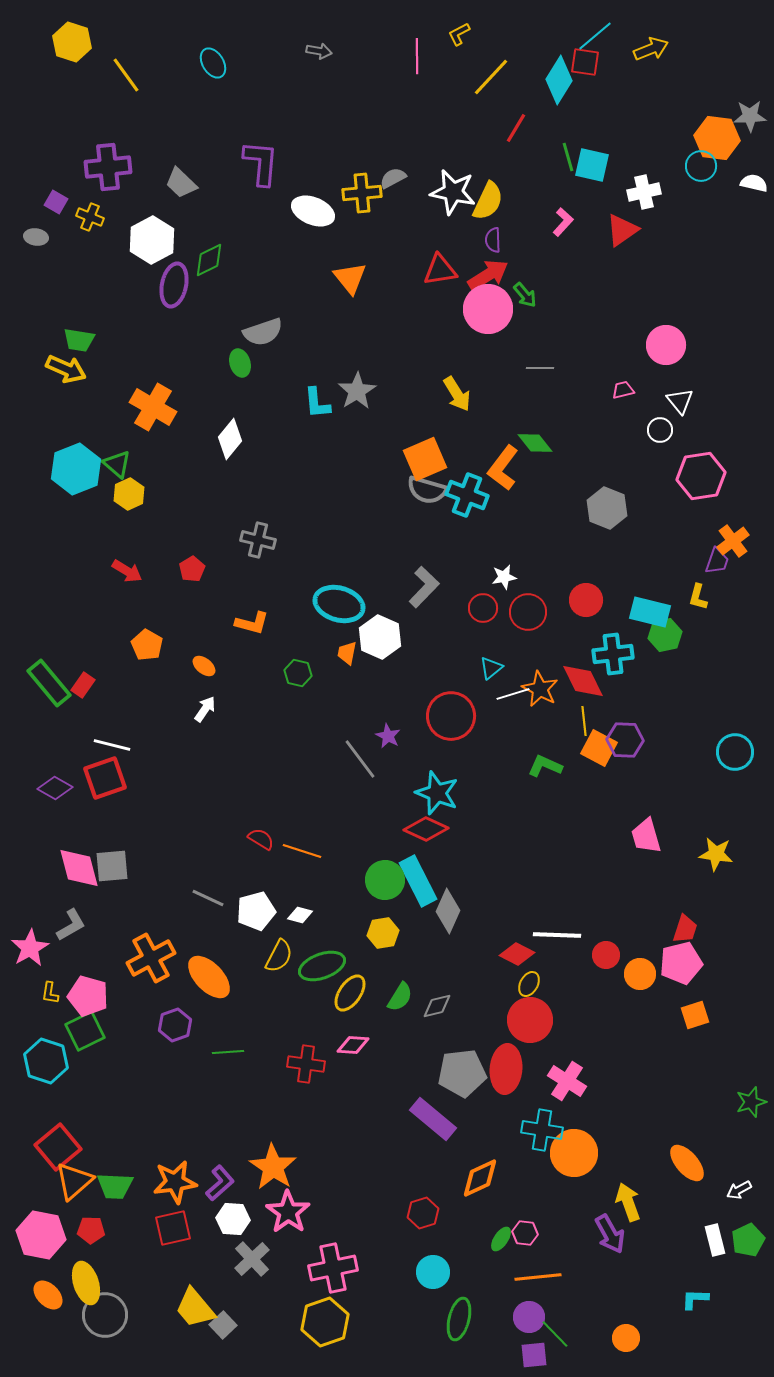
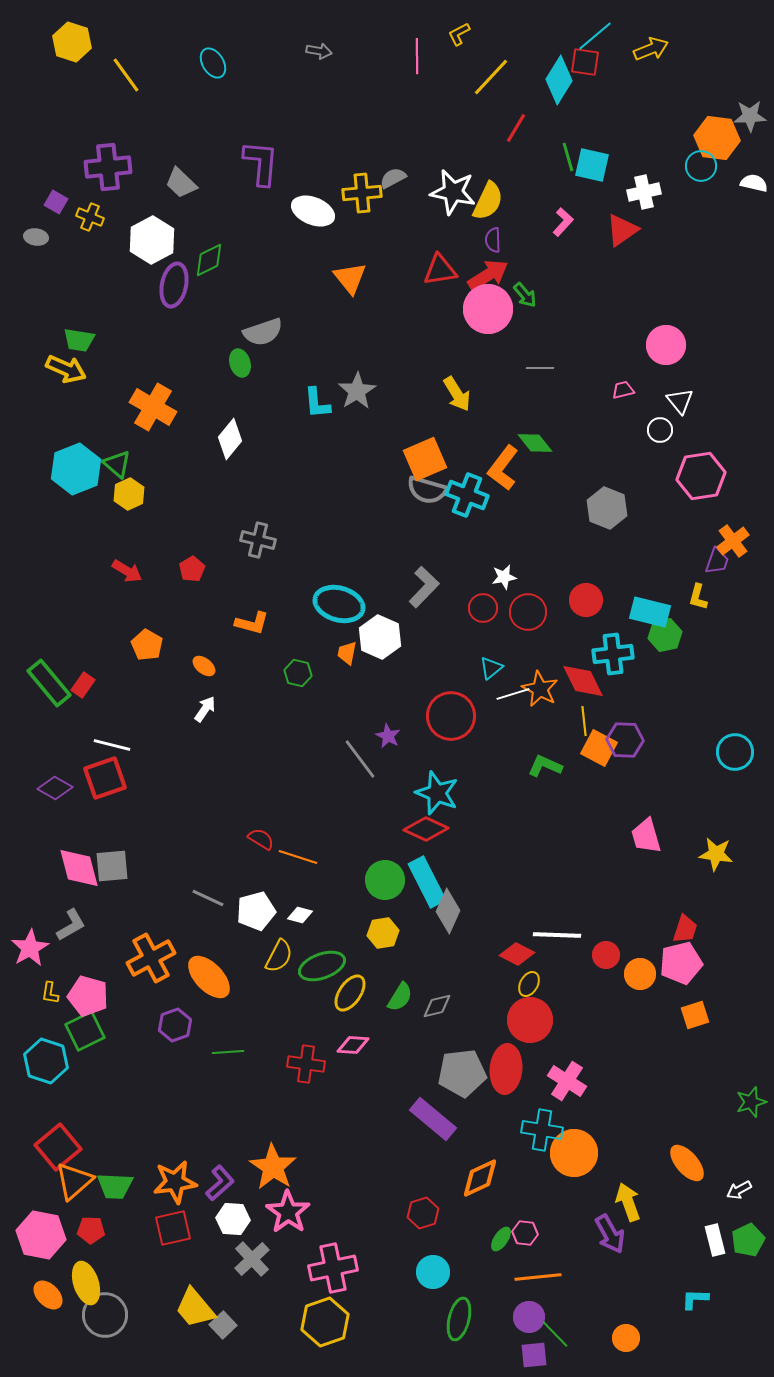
orange line at (302, 851): moved 4 px left, 6 px down
cyan rectangle at (418, 881): moved 9 px right, 1 px down
